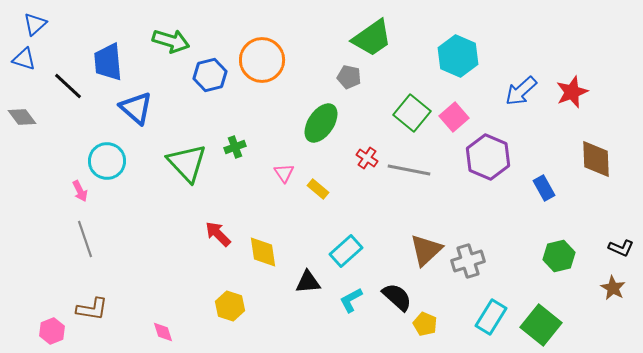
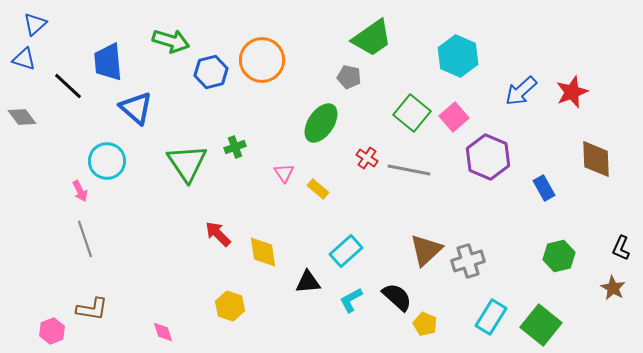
blue hexagon at (210, 75): moved 1 px right, 3 px up
green triangle at (187, 163): rotated 9 degrees clockwise
black L-shape at (621, 248): rotated 90 degrees clockwise
